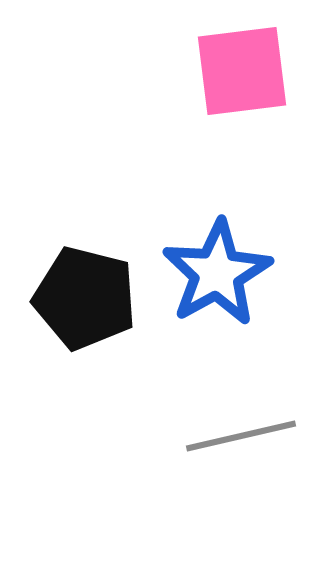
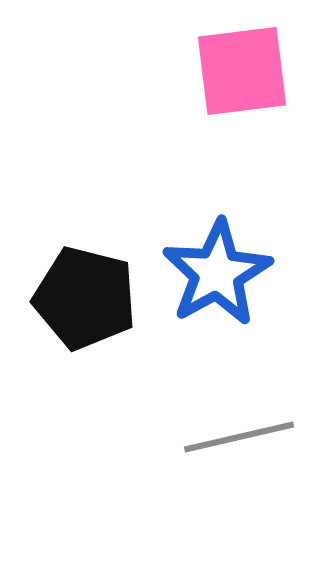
gray line: moved 2 px left, 1 px down
